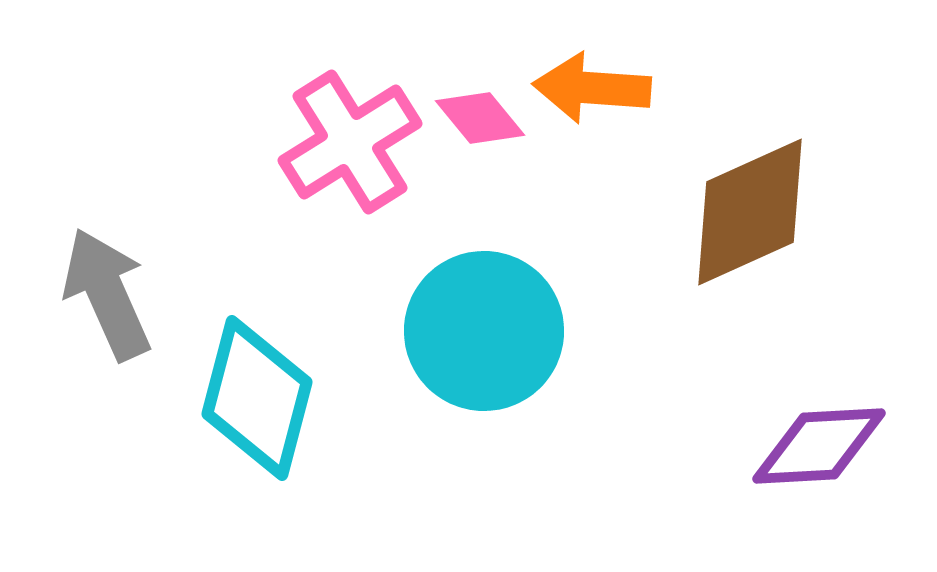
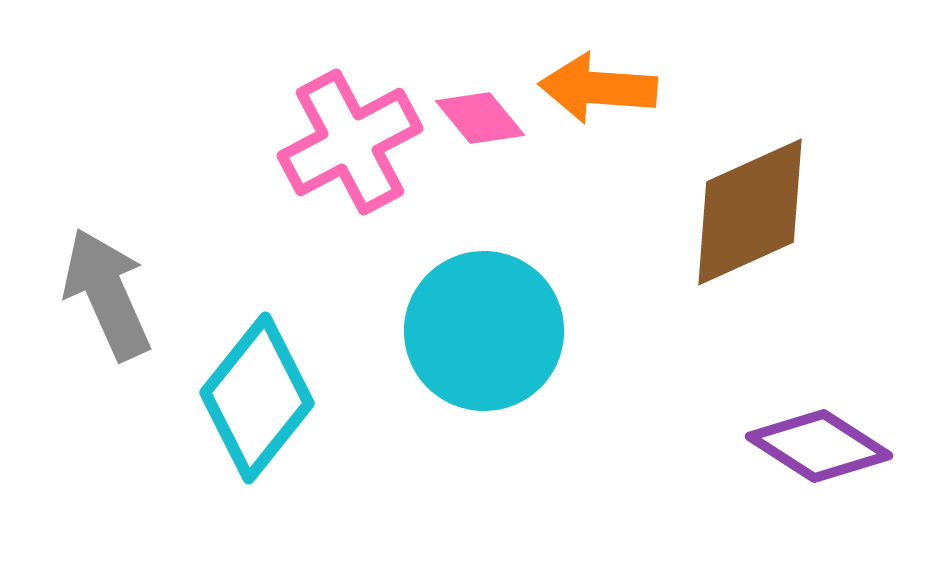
orange arrow: moved 6 px right
pink cross: rotated 4 degrees clockwise
cyan diamond: rotated 24 degrees clockwise
purple diamond: rotated 36 degrees clockwise
